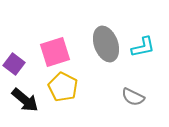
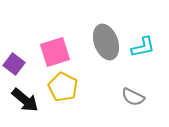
gray ellipse: moved 2 px up
